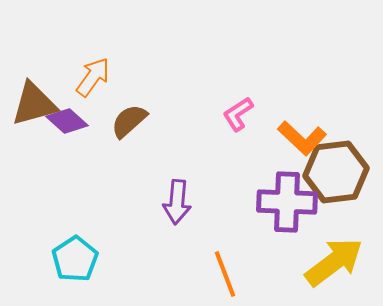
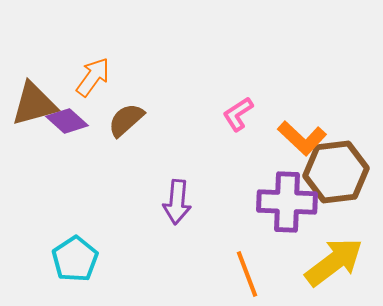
brown semicircle: moved 3 px left, 1 px up
orange line: moved 22 px right
